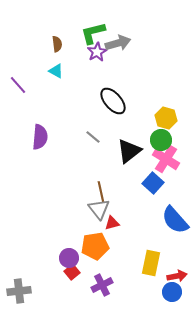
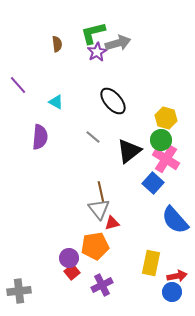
cyan triangle: moved 31 px down
